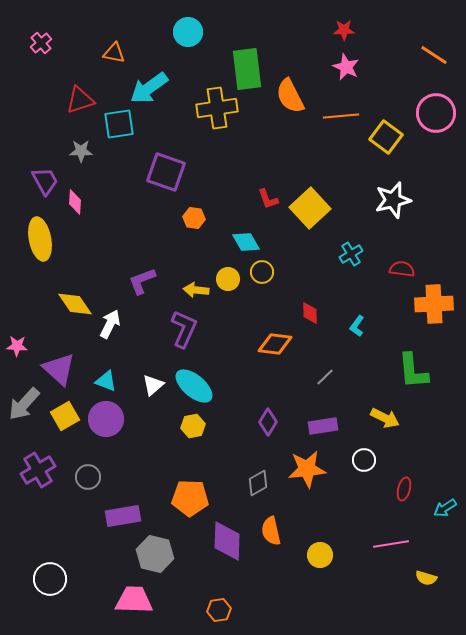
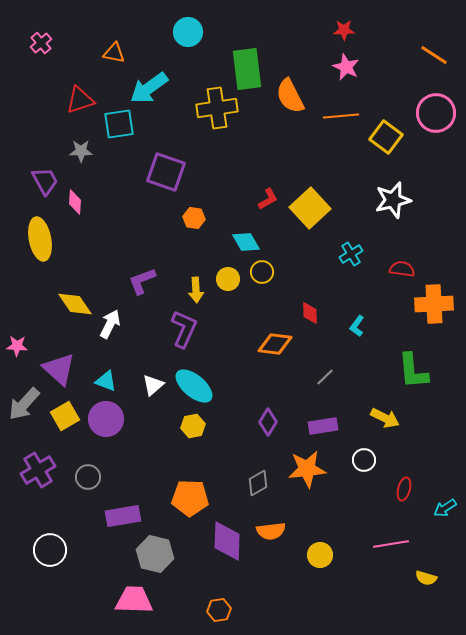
red L-shape at (268, 199): rotated 100 degrees counterclockwise
yellow arrow at (196, 290): rotated 100 degrees counterclockwise
orange semicircle at (271, 531): rotated 84 degrees counterclockwise
white circle at (50, 579): moved 29 px up
